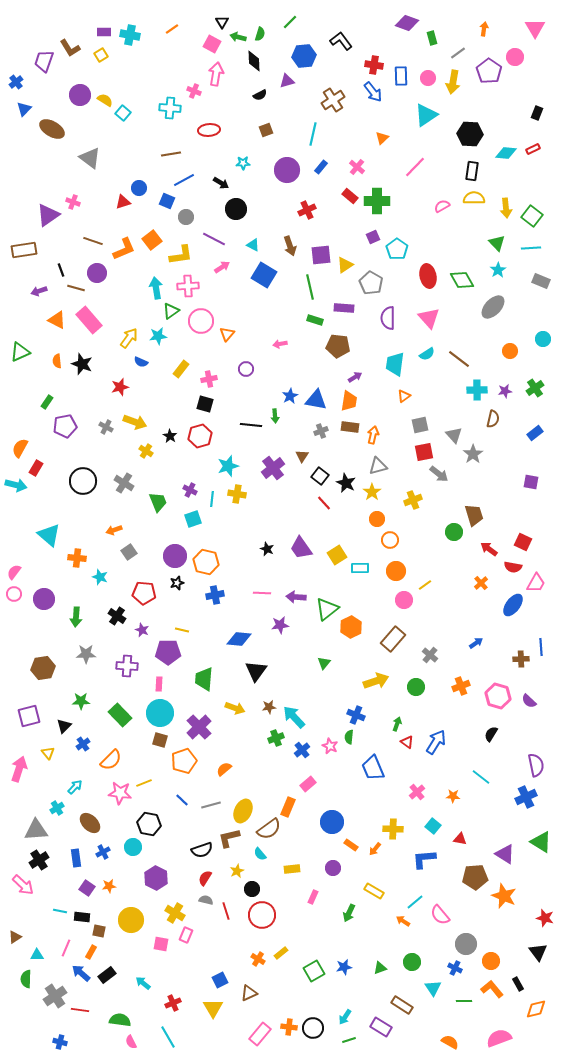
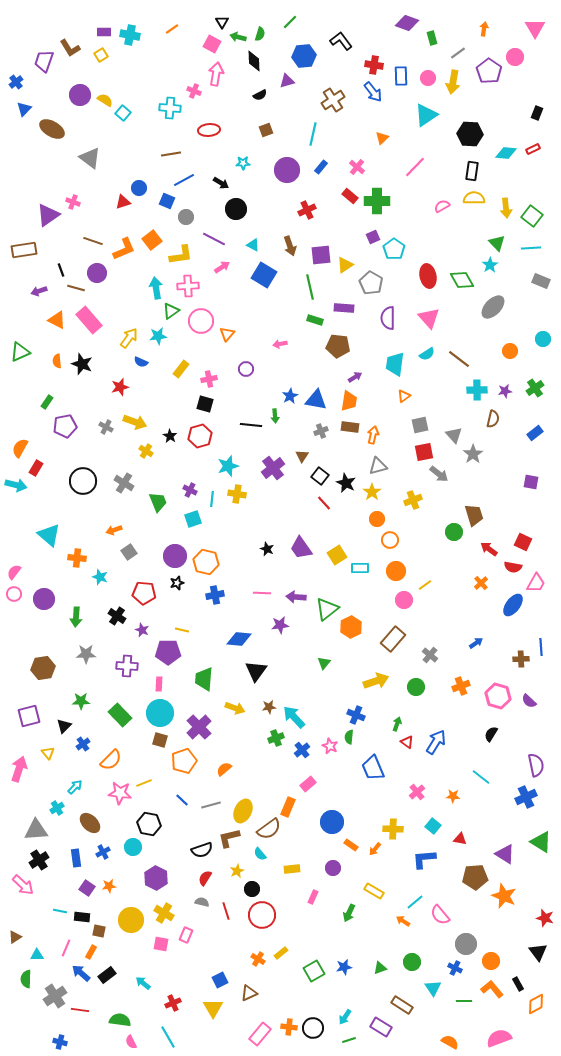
cyan pentagon at (397, 249): moved 3 px left
cyan star at (498, 270): moved 8 px left, 5 px up
gray semicircle at (206, 900): moved 4 px left, 2 px down
yellow cross at (175, 913): moved 11 px left
orange diamond at (536, 1009): moved 5 px up; rotated 15 degrees counterclockwise
